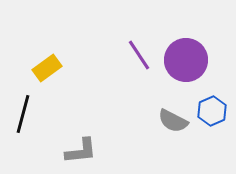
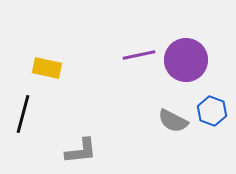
purple line: rotated 68 degrees counterclockwise
yellow rectangle: rotated 48 degrees clockwise
blue hexagon: rotated 16 degrees counterclockwise
